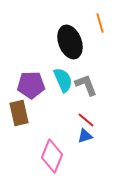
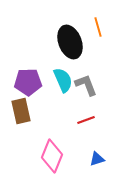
orange line: moved 2 px left, 4 px down
purple pentagon: moved 3 px left, 3 px up
brown rectangle: moved 2 px right, 2 px up
red line: rotated 60 degrees counterclockwise
blue triangle: moved 12 px right, 23 px down
